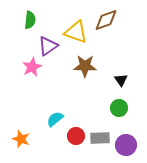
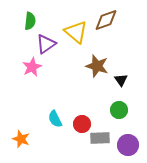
green semicircle: moved 1 px down
yellow triangle: rotated 20 degrees clockwise
purple triangle: moved 2 px left, 2 px up
brown star: moved 12 px right; rotated 15 degrees clockwise
green circle: moved 2 px down
cyan semicircle: rotated 78 degrees counterclockwise
red circle: moved 6 px right, 12 px up
purple circle: moved 2 px right
